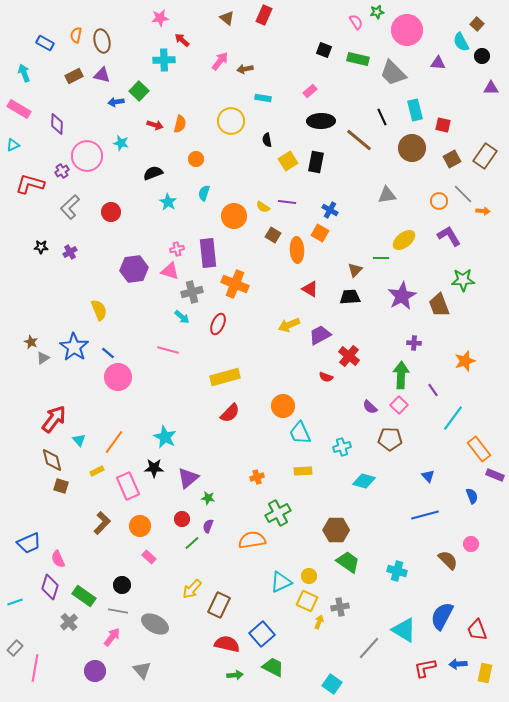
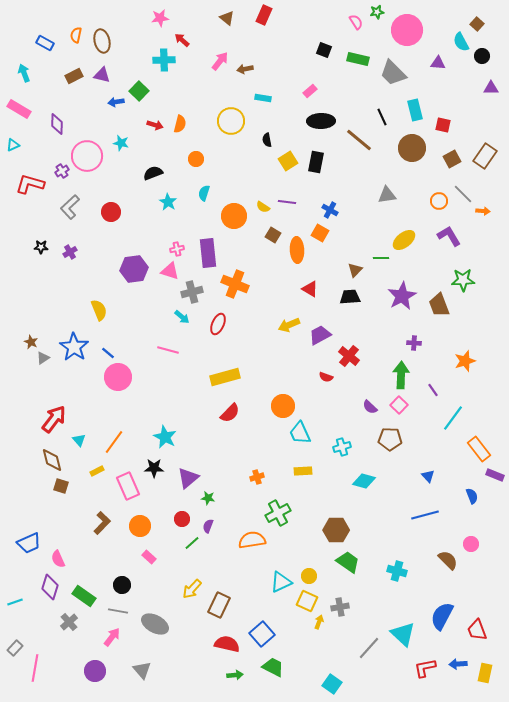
cyan triangle at (404, 630): moved 1 px left, 4 px down; rotated 12 degrees clockwise
